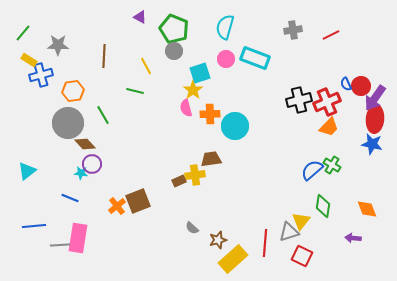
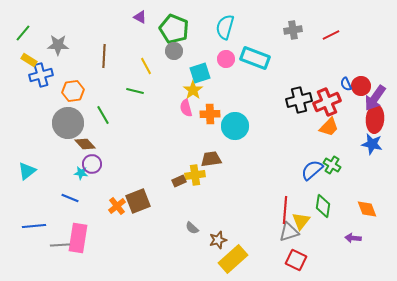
red line at (265, 243): moved 20 px right, 33 px up
red square at (302, 256): moved 6 px left, 4 px down
